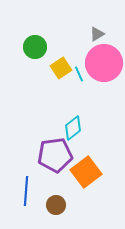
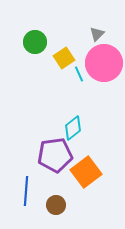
gray triangle: rotated 14 degrees counterclockwise
green circle: moved 5 px up
yellow square: moved 3 px right, 10 px up
